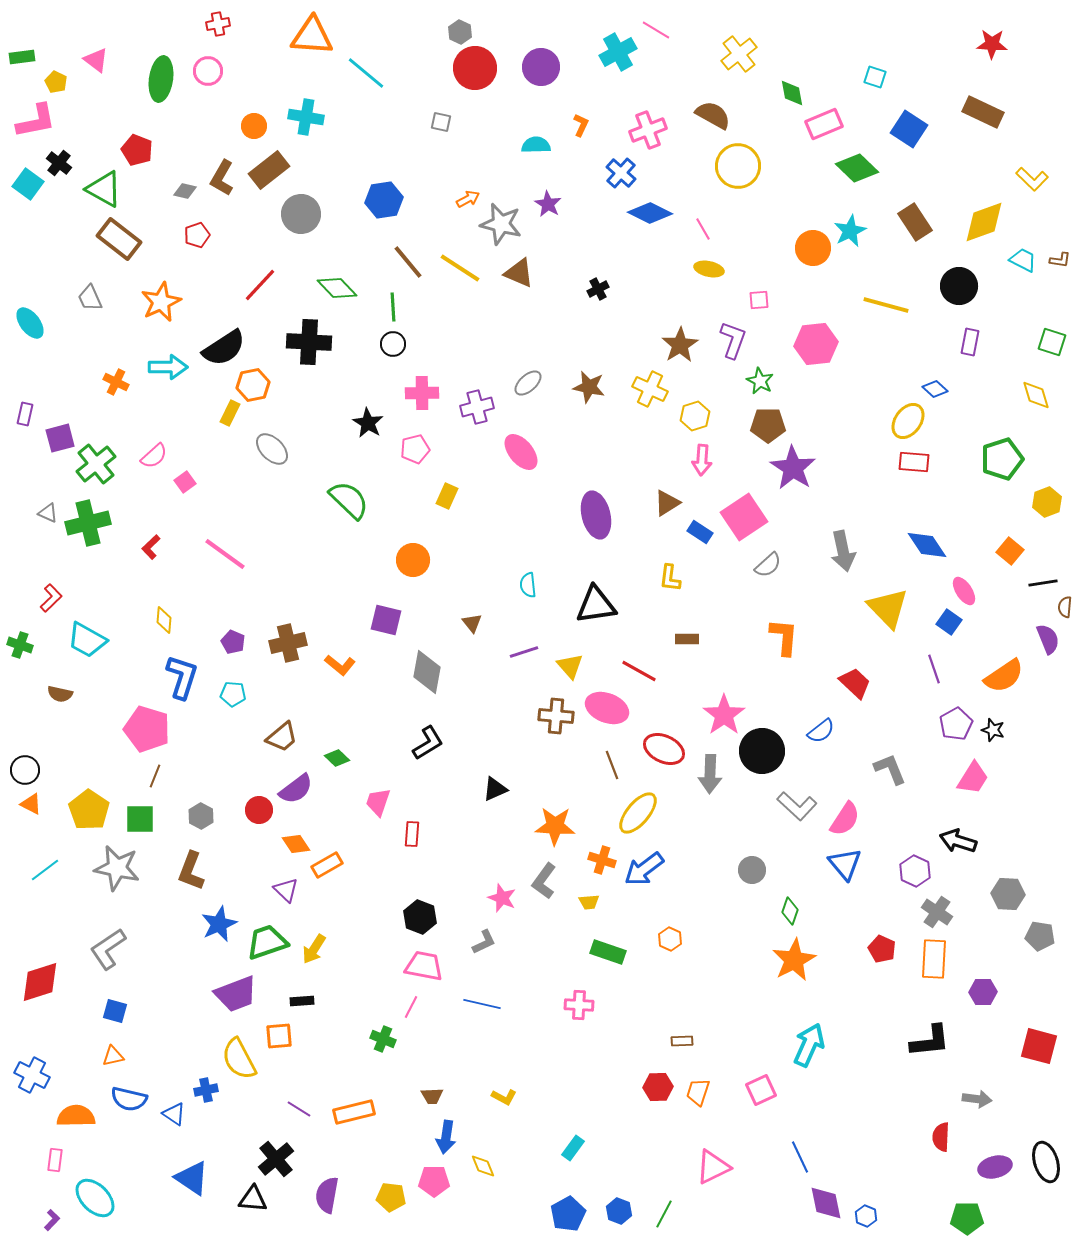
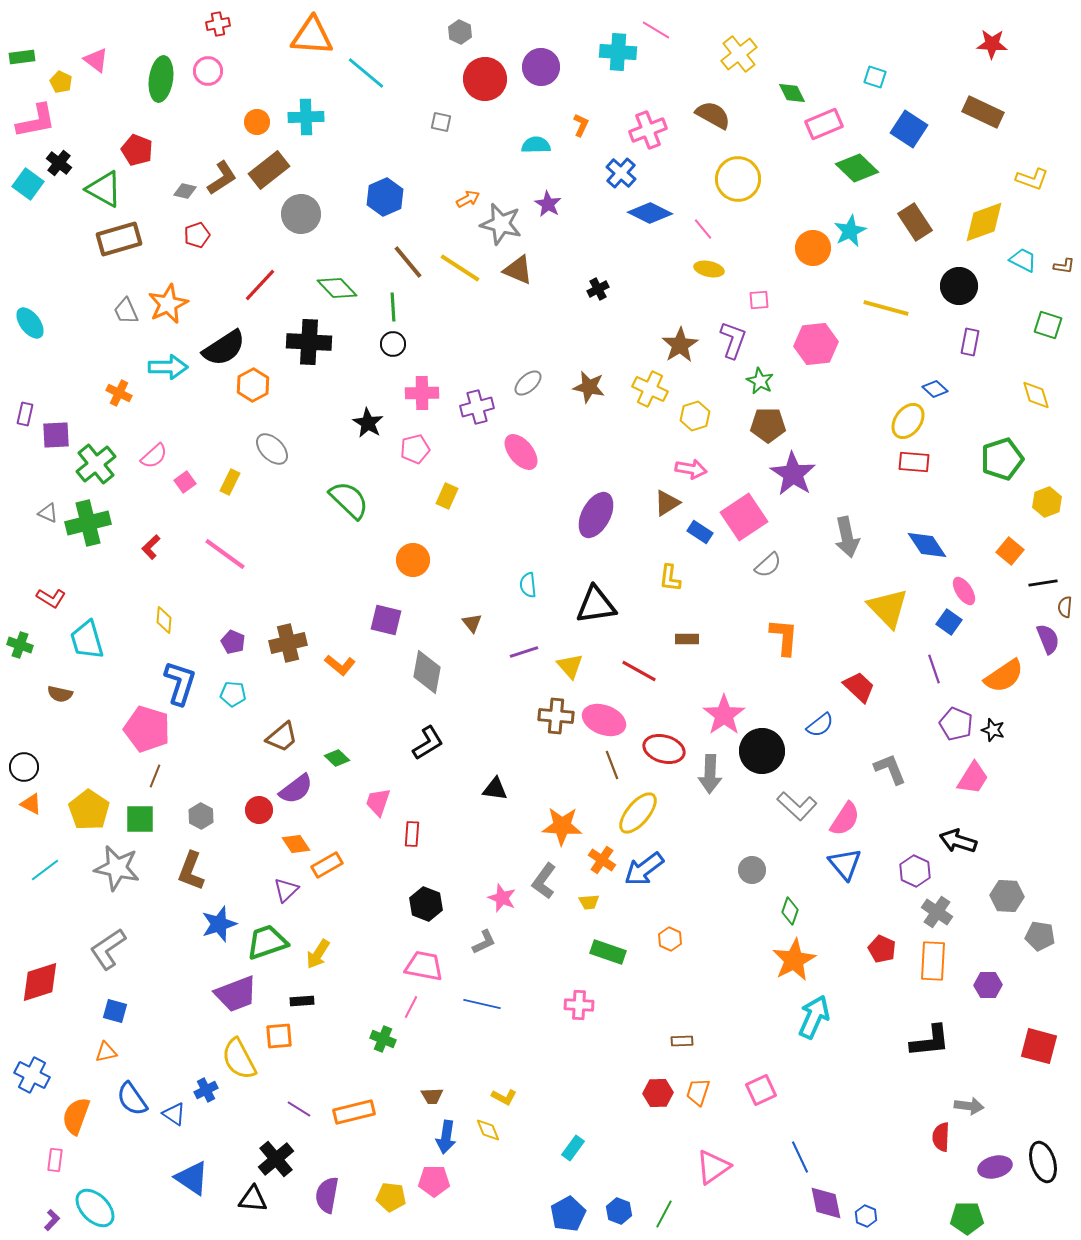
cyan cross at (618, 52): rotated 33 degrees clockwise
red circle at (475, 68): moved 10 px right, 11 px down
yellow pentagon at (56, 82): moved 5 px right
green diamond at (792, 93): rotated 16 degrees counterclockwise
cyan cross at (306, 117): rotated 12 degrees counterclockwise
orange circle at (254, 126): moved 3 px right, 4 px up
yellow circle at (738, 166): moved 13 px down
brown L-shape at (222, 178): rotated 153 degrees counterclockwise
yellow L-shape at (1032, 179): rotated 24 degrees counterclockwise
blue hexagon at (384, 200): moved 1 px right, 3 px up; rotated 15 degrees counterclockwise
pink line at (703, 229): rotated 10 degrees counterclockwise
brown rectangle at (119, 239): rotated 54 degrees counterclockwise
brown L-shape at (1060, 260): moved 4 px right, 6 px down
brown triangle at (519, 273): moved 1 px left, 3 px up
gray trapezoid at (90, 298): moved 36 px right, 13 px down
orange star at (161, 302): moved 7 px right, 2 px down
yellow line at (886, 305): moved 3 px down
green square at (1052, 342): moved 4 px left, 17 px up
orange cross at (116, 382): moved 3 px right, 11 px down
orange hexagon at (253, 385): rotated 16 degrees counterclockwise
yellow rectangle at (230, 413): moved 69 px down
purple square at (60, 438): moved 4 px left, 3 px up; rotated 12 degrees clockwise
pink arrow at (702, 460): moved 11 px left, 9 px down; rotated 84 degrees counterclockwise
purple star at (793, 468): moved 6 px down
purple ellipse at (596, 515): rotated 42 degrees clockwise
gray arrow at (843, 551): moved 4 px right, 14 px up
red L-shape at (51, 598): rotated 76 degrees clockwise
cyan trapezoid at (87, 640): rotated 45 degrees clockwise
blue L-shape at (182, 677): moved 2 px left, 6 px down
red trapezoid at (855, 683): moved 4 px right, 4 px down
pink ellipse at (607, 708): moved 3 px left, 12 px down
purple pentagon at (956, 724): rotated 20 degrees counterclockwise
blue semicircle at (821, 731): moved 1 px left, 6 px up
red ellipse at (664, 749): rotated 9 degrees counterclockwise
black circle at (25, 770): moved 1 px left, 3 px up
black triangle at (495, 789): rotated 32 degrees clockwise
orange star at (555, 826): moved 7 px right
orange cross at (602, 860): rotated 16 degrees clockwise
purple triangle at (286, 890): rotated 32 degrees clockwise
gray hexagon at (1008, 894): moved 1 px left, 2 px down
black hexagon at (420, 917): moved 6 px right, 13 px up
blue star at (219, 924): rotated 6 degrees clockwise
yellow arrow at (314, 949): moved 4 px right, 5 px down
orange rectangle at (934, 959): moved 1 px left, 2 px down
purple hexagon at (983, 992): moved 5 px right, 7 px up
cyan arrow at (809, 1045): moved 5 px right, 28 px up
orange triangle at (113, 1056): moved 7 px left, 4 px up
red hexagon at (658, 1087): moved 6 px down
blue cross at (206, 1090): rotated 15 degrees counterclockwise
blue semicircle at (129, 1099): moved 3 px right; rotated 42 degrees clockwise
gray arrow at (977, 1099): moved 8 px left, 7 px down
orange semicircle at (76, 1116): rotated 69 degrees counterclockwise
black ellipse at (1046, 1162): moved 3 px left
yellow diamond at (483, 1166): moved 5 px right, 36 px up
pink triangle at (713, 1167): rotated 9 degrees counterclockwise
cyan ellipse at (95, 1198): moved 10 px down
